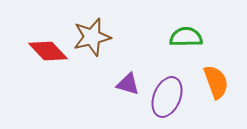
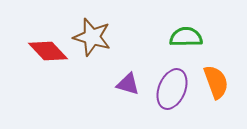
brown star: rotated 30 degrees clockwise
purple ellipse: moved 5 px right, 8 px up
